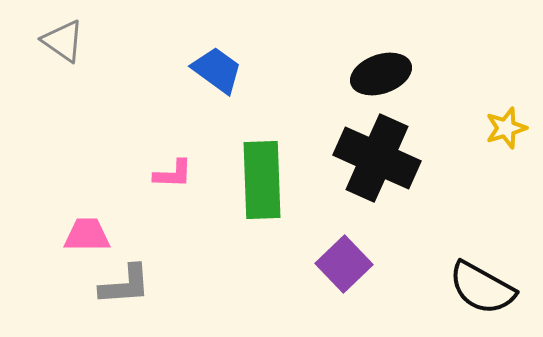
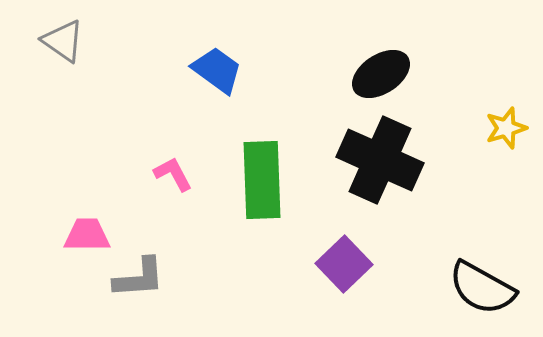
black ellipse: rotated 14 degrees counterclockwise
black cross: moved 3 px right, 2 px down
pink L-shape: rotated 120 degrees counterclockwise
gray L-shape: moved 14 px right, 7 px up
